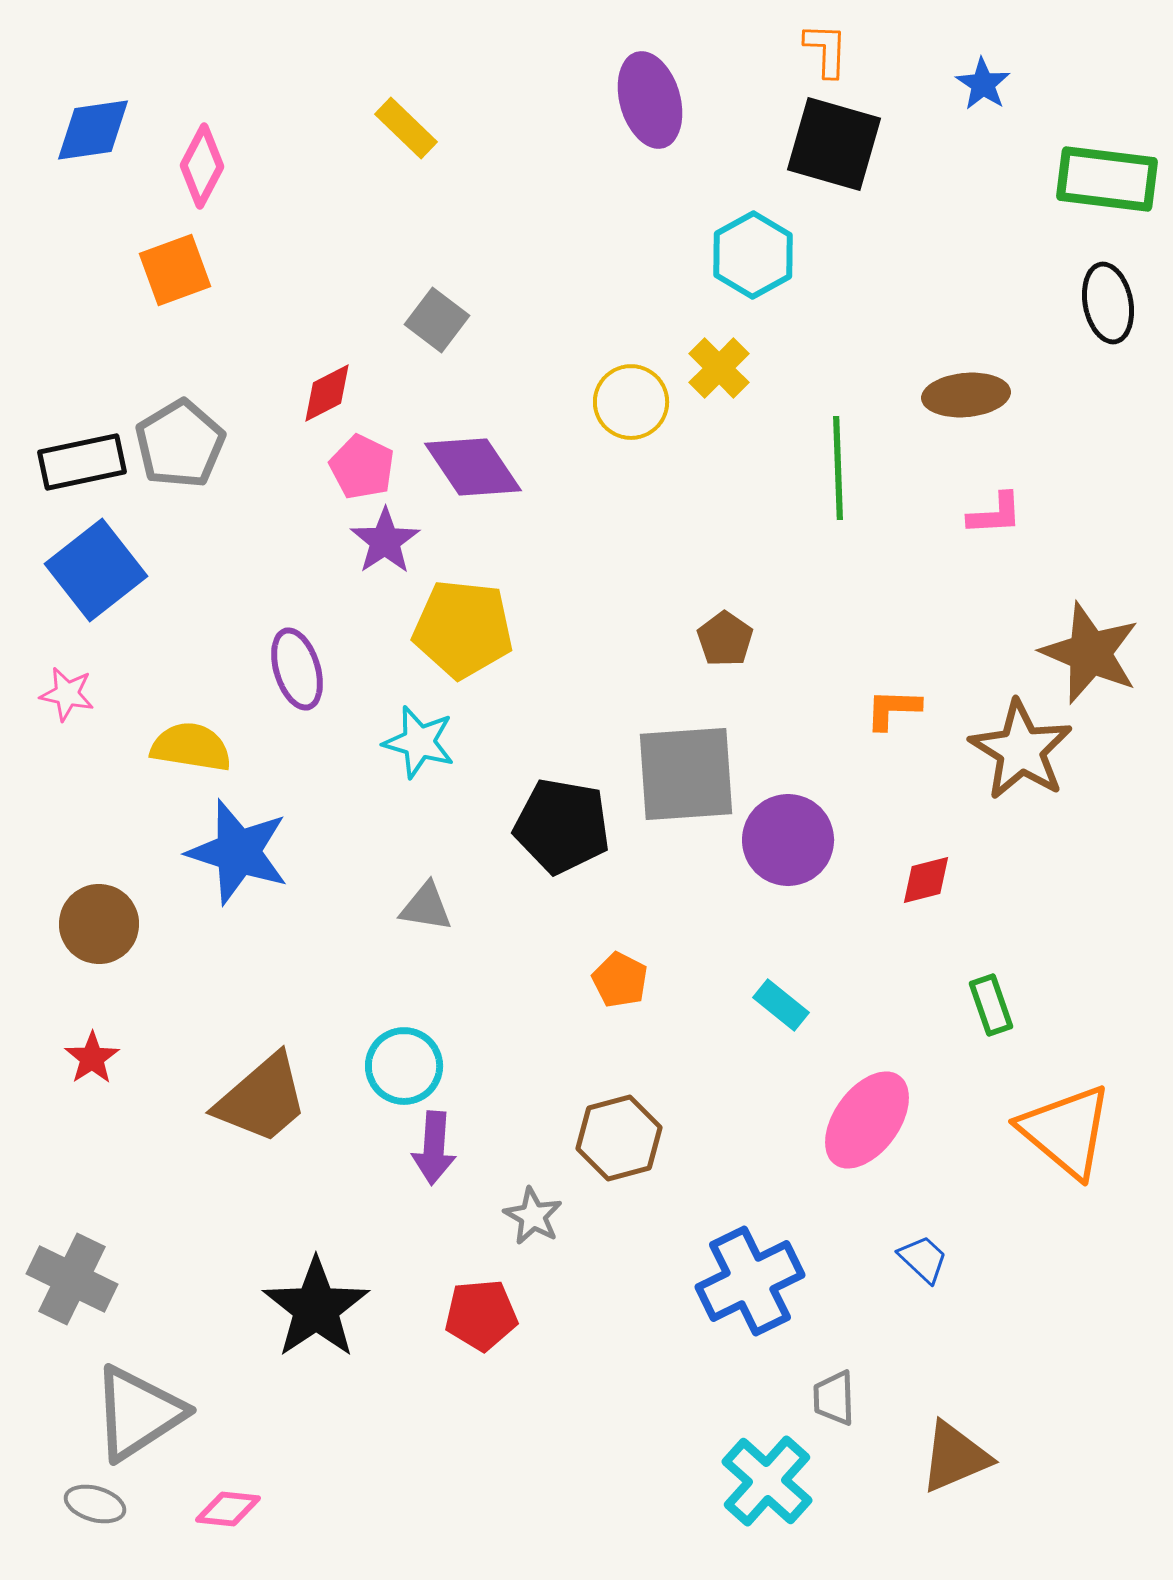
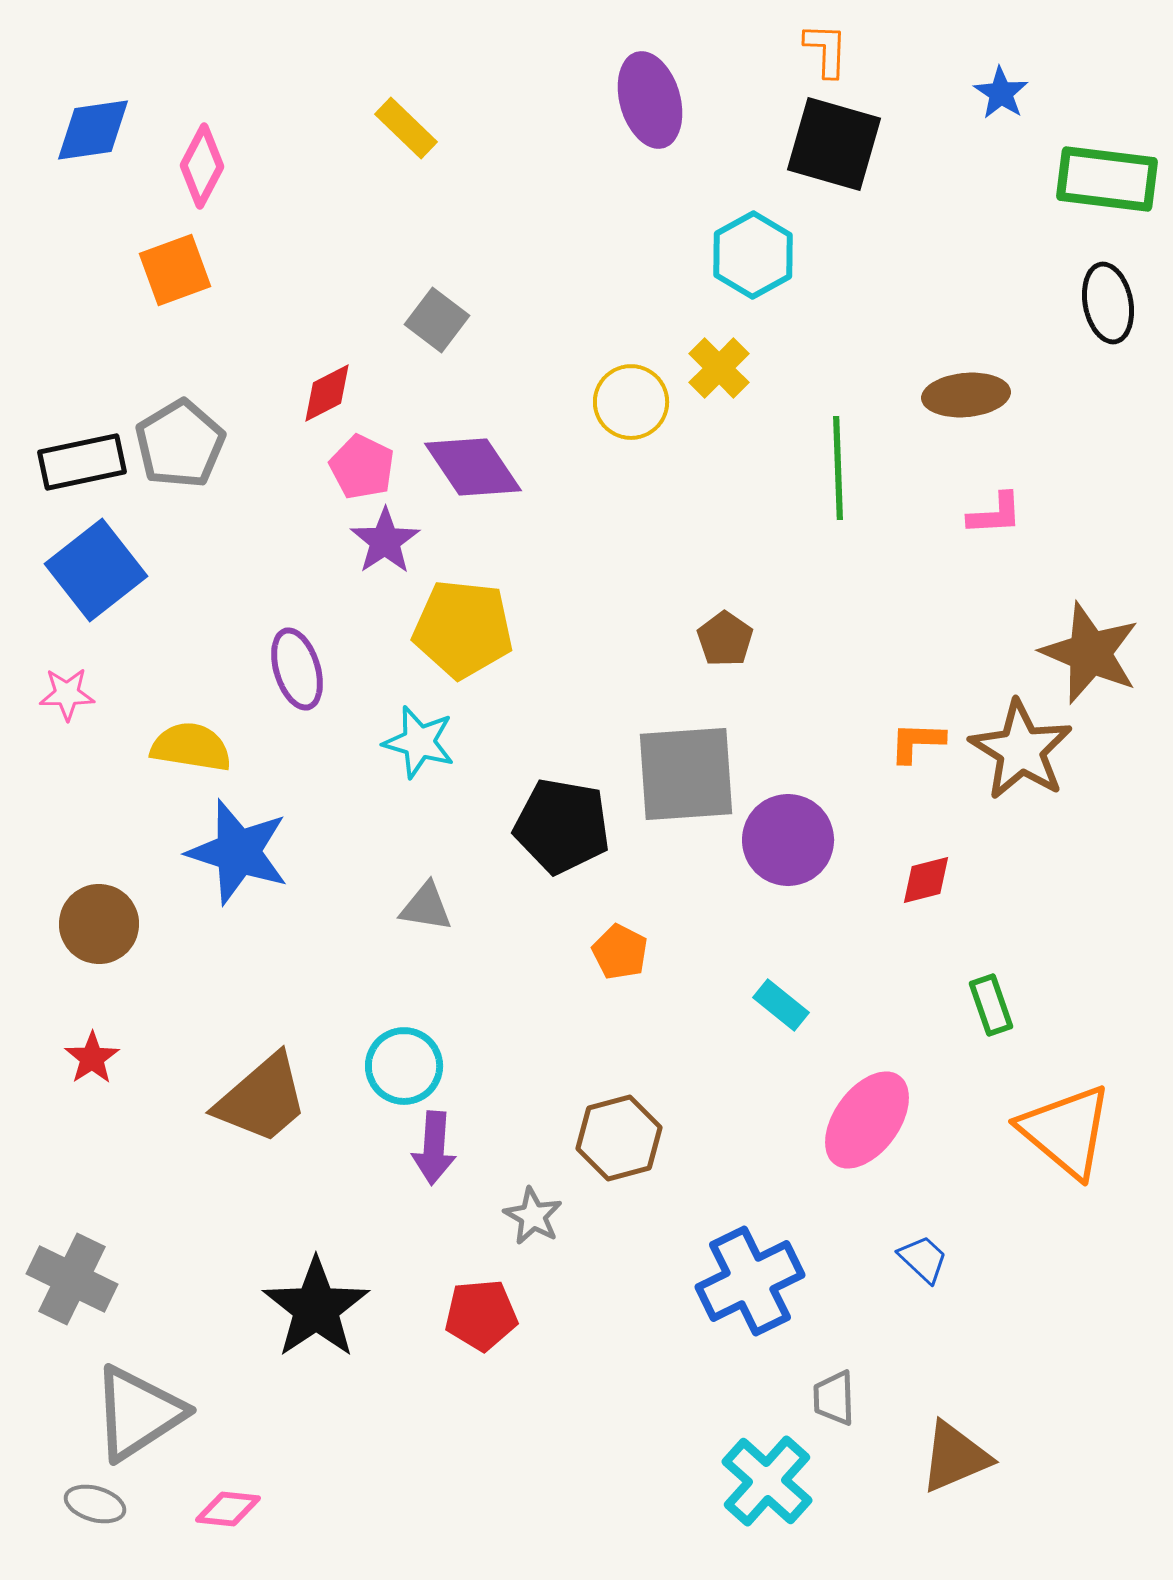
blue star at (983, 84): moved 18 px right, 9 px down
pink star at (67, 694): rotated 12 degrees counterclockwise
orange L-shape at (893, 709): moved 24 px right, 33 px down
orange pentagon at (620, 980): moved 28 px up
